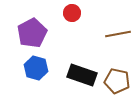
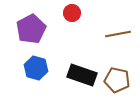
purple pentagon: moved 1 px left, 4 px up
brown pentagon: moved 1 px up
